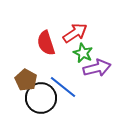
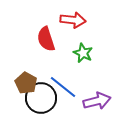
red arrow: moved 2 px left, 13 px up; rotated 40 degrees clockwise
red semicircle: moved 4 px up
purple arrow: moved 33 px down
brown pentagon: moved 3 px down
